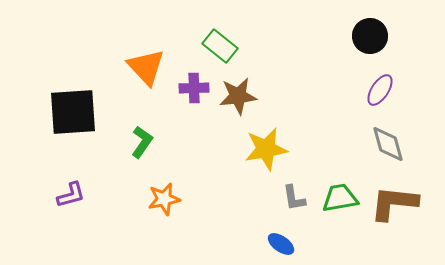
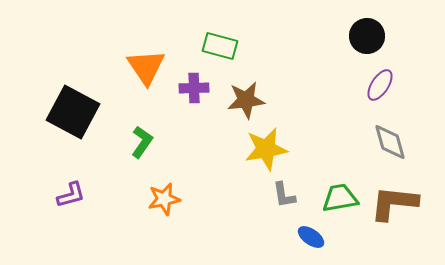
black circle: moved 3 px left
green rectangle: rotated 24 degrees counterclockwise
orange triangle: rotated 9 degrees clockwise
purple ellipse: moved 5 px up
brown star: moved 8 px right, 4 px down
black square: rotated 32 degrees clockwise
gray diamond: moved 2 px right, 2 px up
gray L-shape: moved 10 px left, 3 px up
blue ellipse: moved 30 px right, 7 px up
